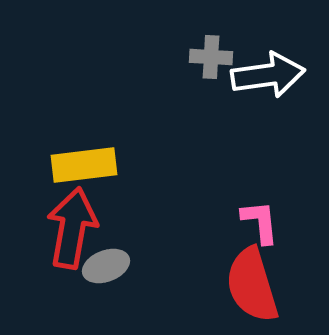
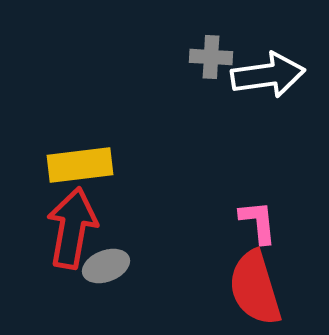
yellow rectangle: moved 4 px left
pink L-shape: moved 2 px left
red semicircle: moved 3 px right, 3 px down
